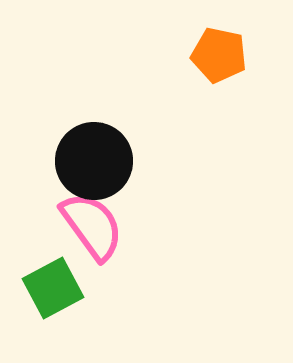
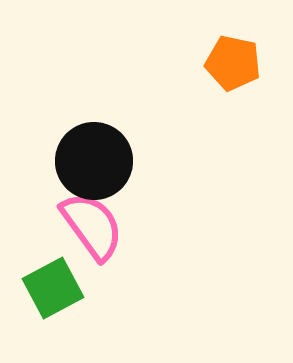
orange pentagon: moved 14 px right, 8 px down
